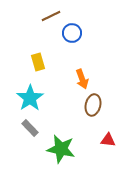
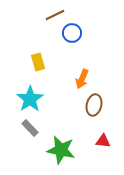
brown line: moved 4 px right, 1 px up
orange arrow: rotated 42 degrees clockwise
cyan star: moved 1 px down
brown ellipse: moved 1 px right
red triangle: moved 5 px left, 1 px down
green star: moved 1 px down
